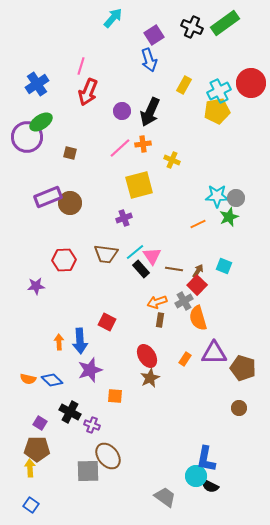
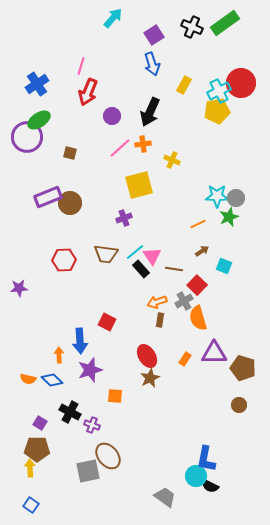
blue arrow at (149, 60): moved 3 px right, 4 px down
red circle at (251, 83): moved 10 px left
purple circle at (122, 111): moved 10 px left, 5 px down
green ellipse at (41, 122): moved 2 px left, 2 px up
brown arrow at (198, 271): moved 4 px right, 20 px up; rotated 24 degrees clockwise
purple star at (36, 286): moved 17 px left, 2 px down
orange arrow at (59, 342): moved 13 px down
brown circle at (239, 408): moved 3 px up
gray square at (88, 471): rotated 10 degrees counterclockwise
